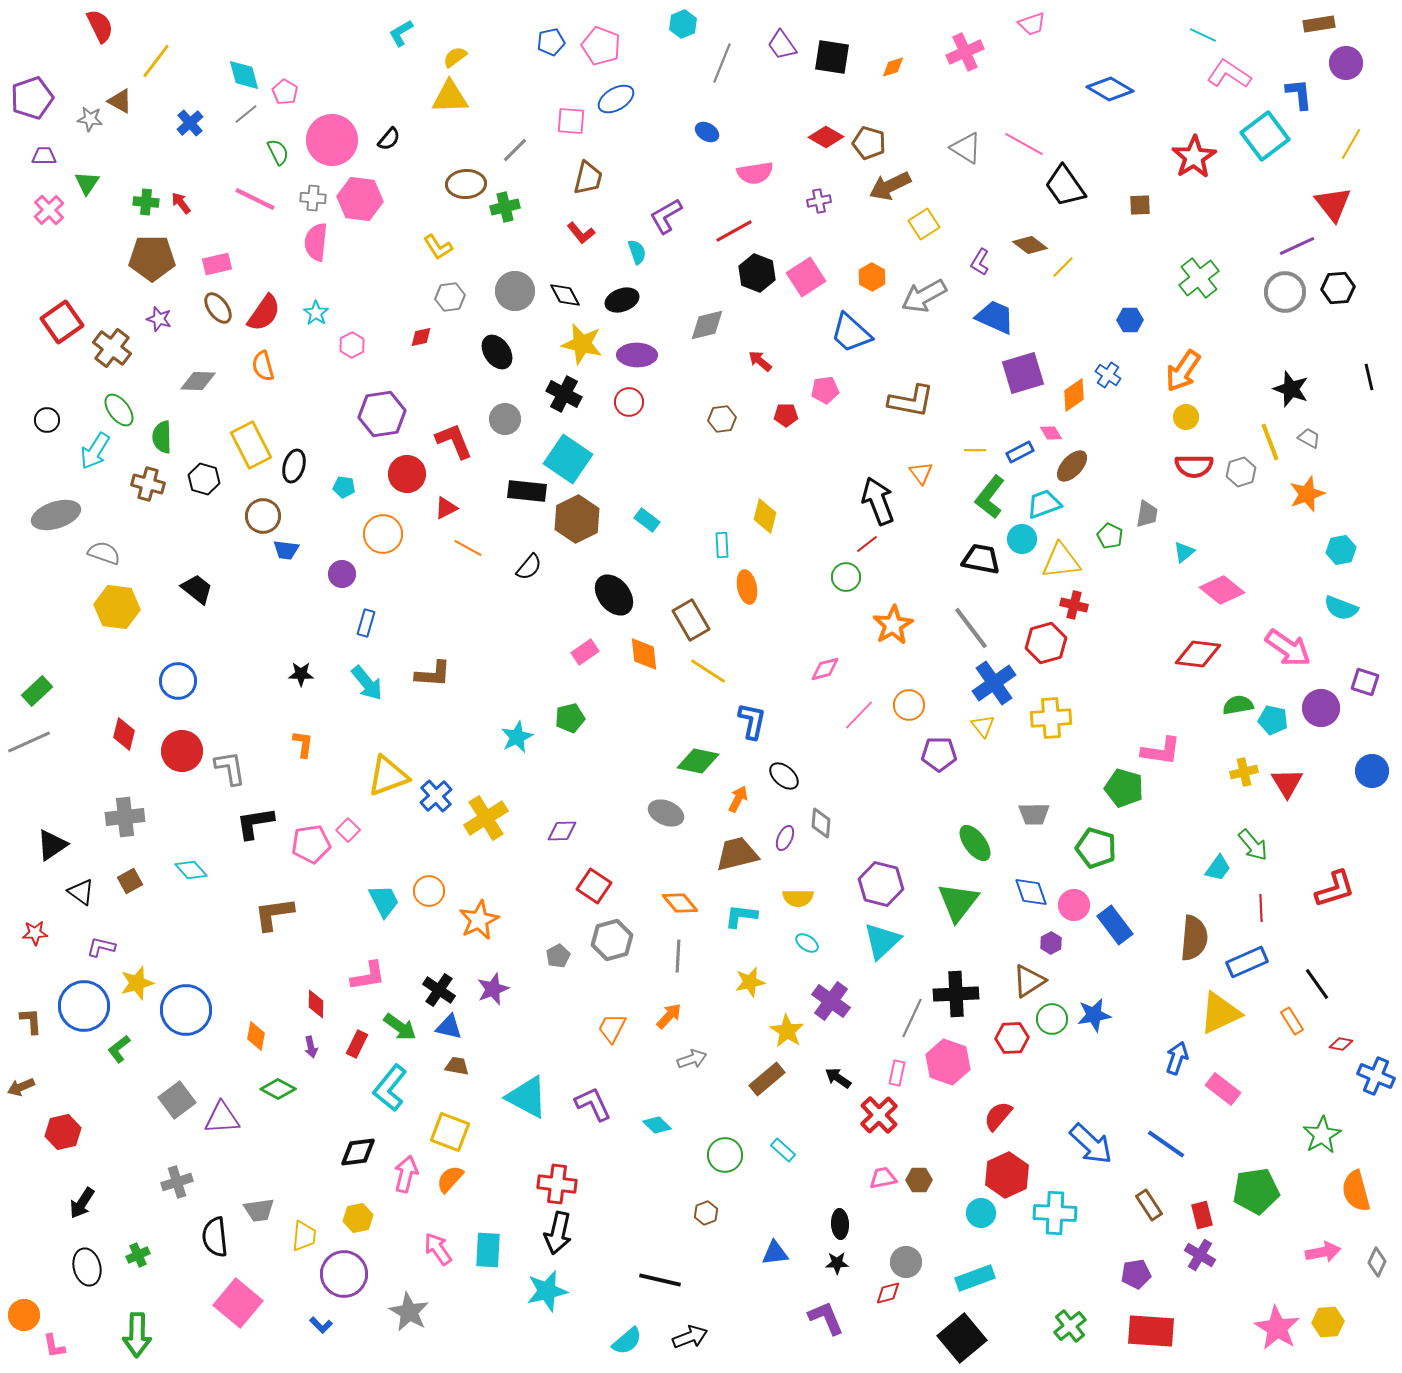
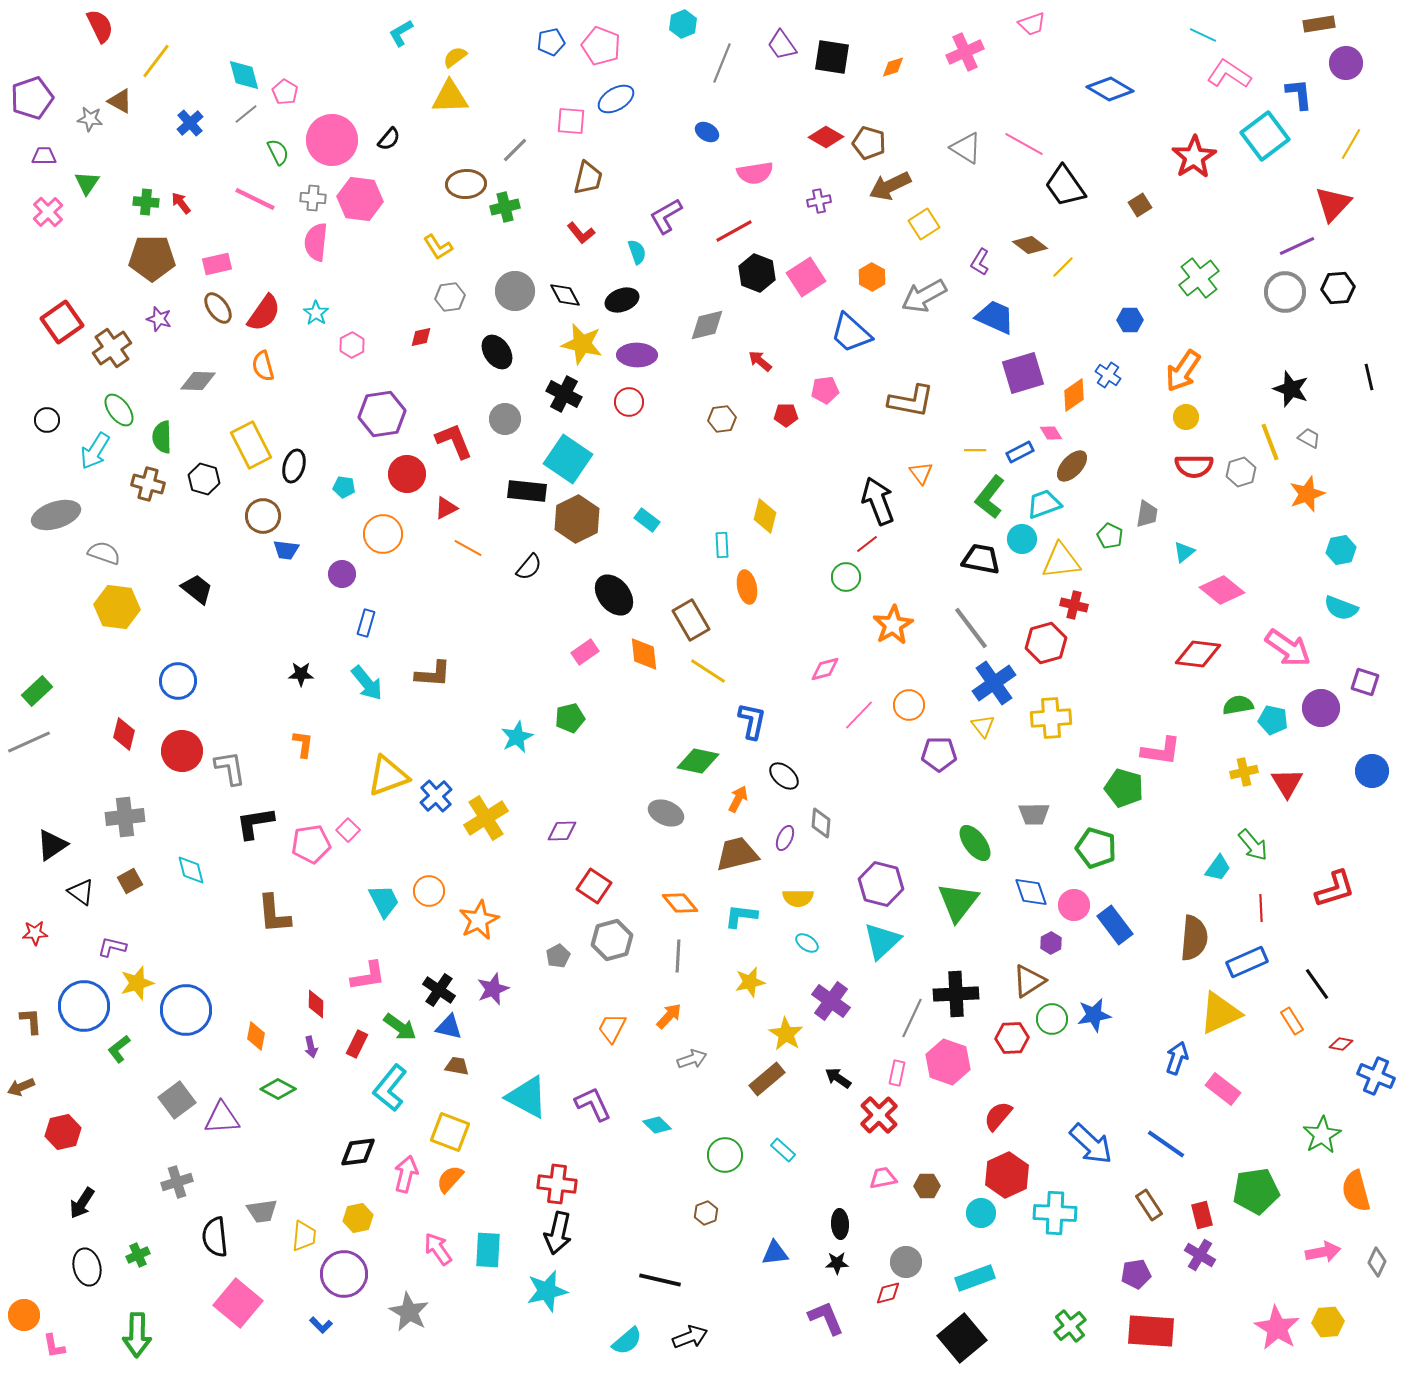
red triangle at (1333, 204): rotated 21 degrees clockwise
brown square at (1140, 205): rotated 30 degrees counterclockwise
pink cross at (49, 210): moved 1 px left, 2 px down
brown cross at (112, 348): rotated 18 degrees clockwise
cyan diamond at (191, 870): rotated 28 degrees clockwise
brown L-shape at (274, 914): rotated 87 degrees counterclockwise
purple L-shape at (101, 947): moved 11 px right
yellow star at (787, 1031): moved 1 px left, 3 px down
brown hexagon at (919, 1180): moved 8 px right, 6 px down
gray trapezoid at (259, 1210): moved 3 px right, 1 px down
